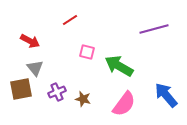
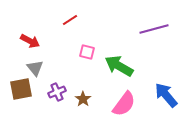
brown star: rotated 21 degrees clockwise
